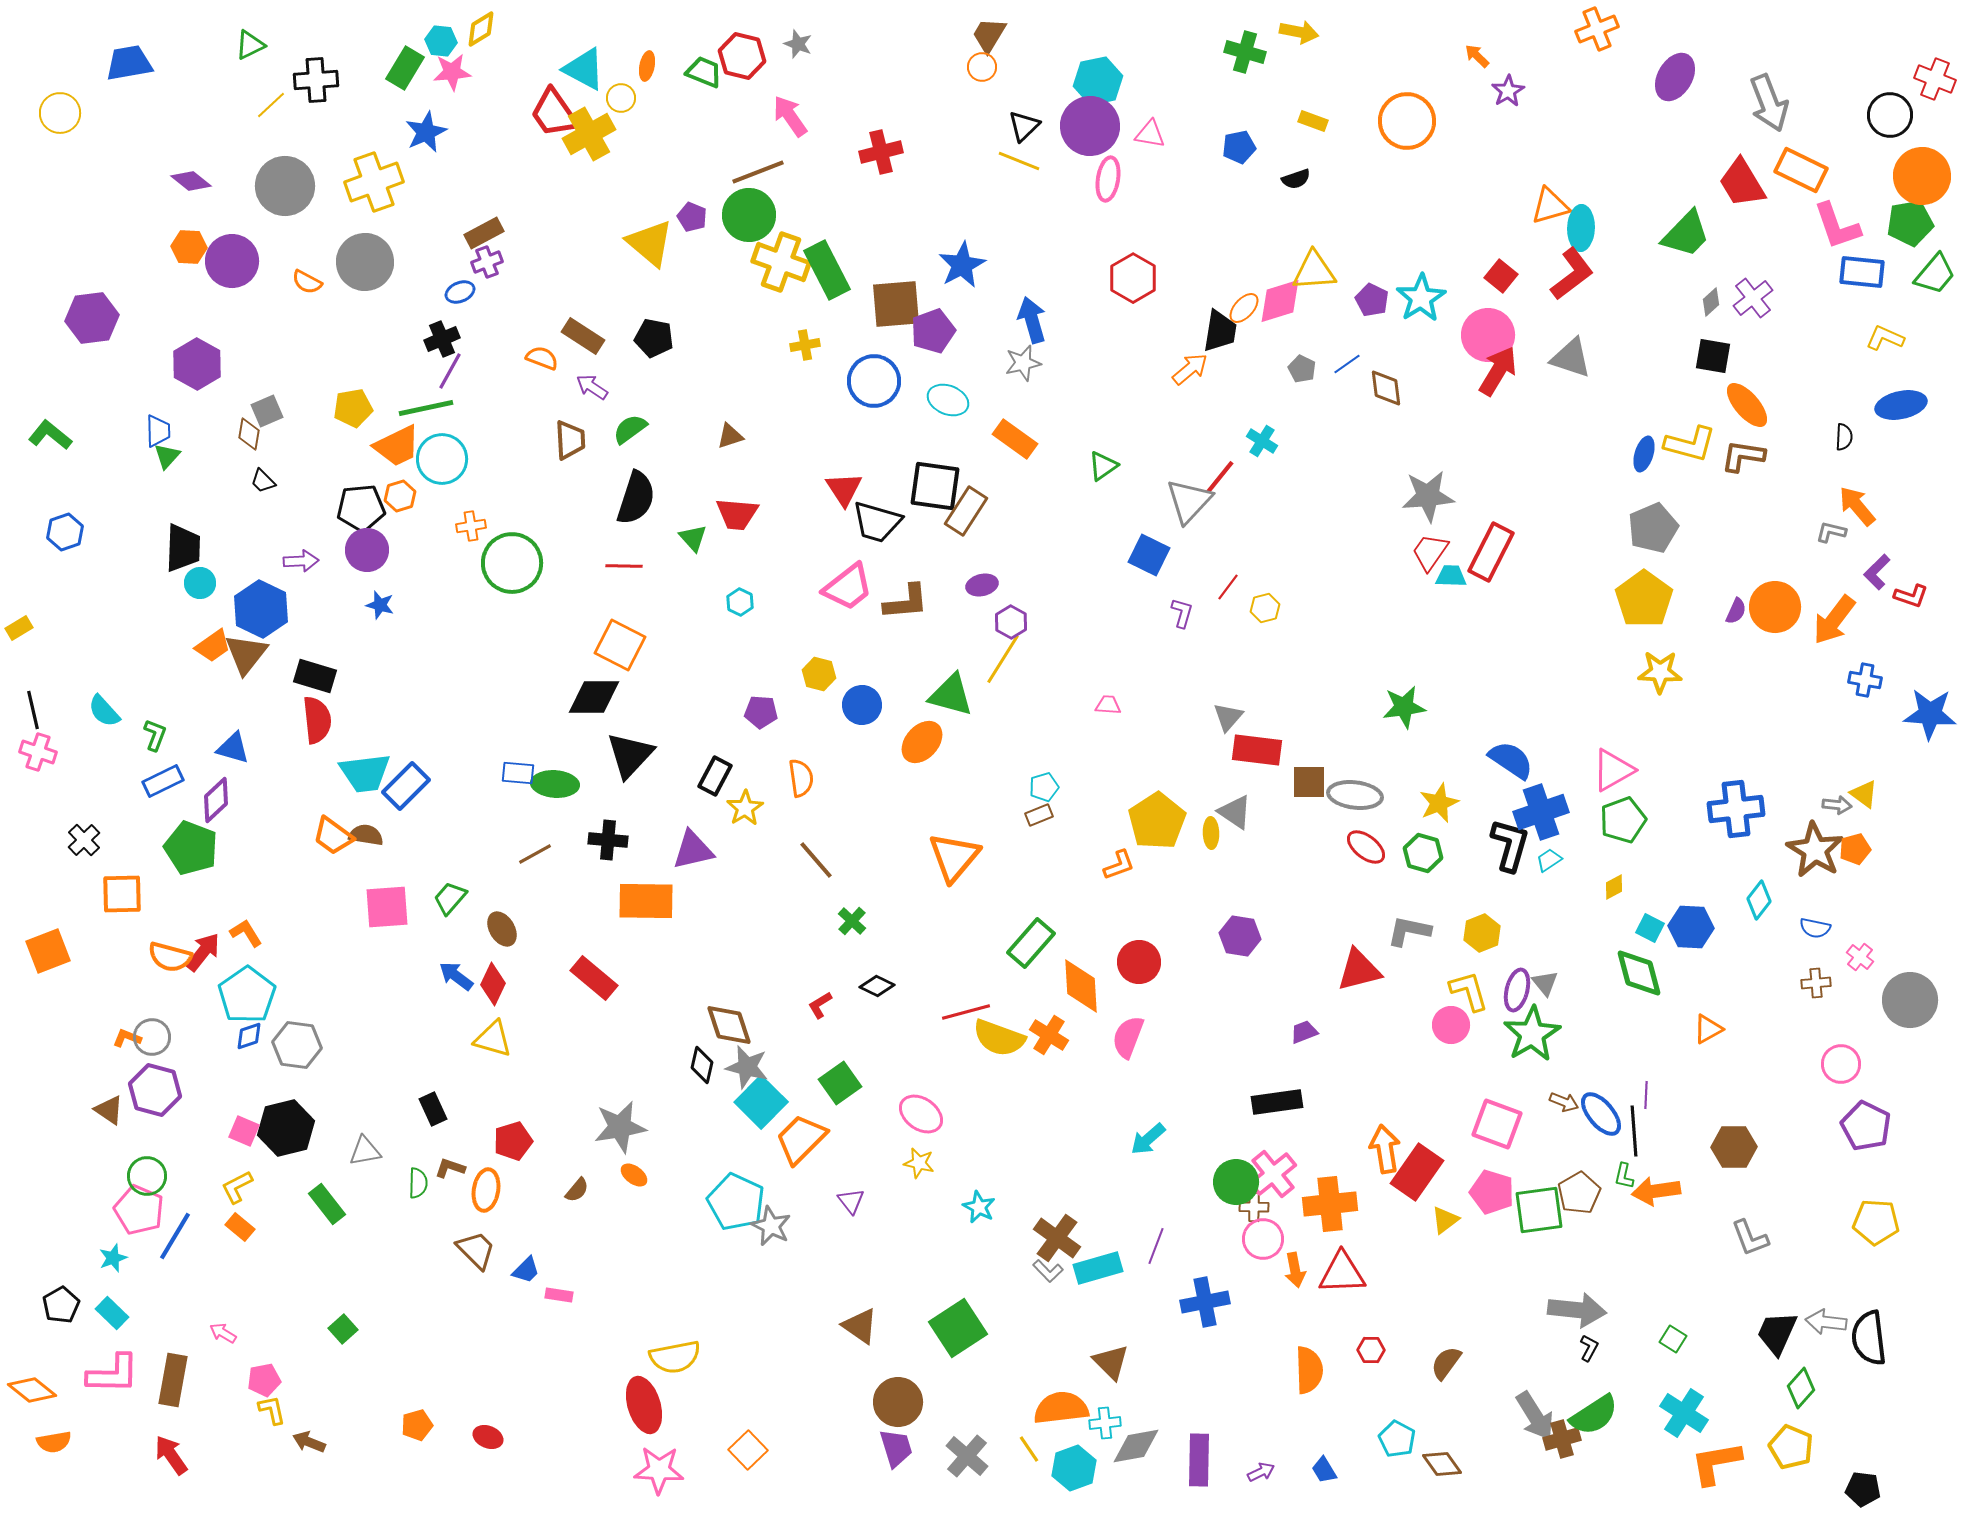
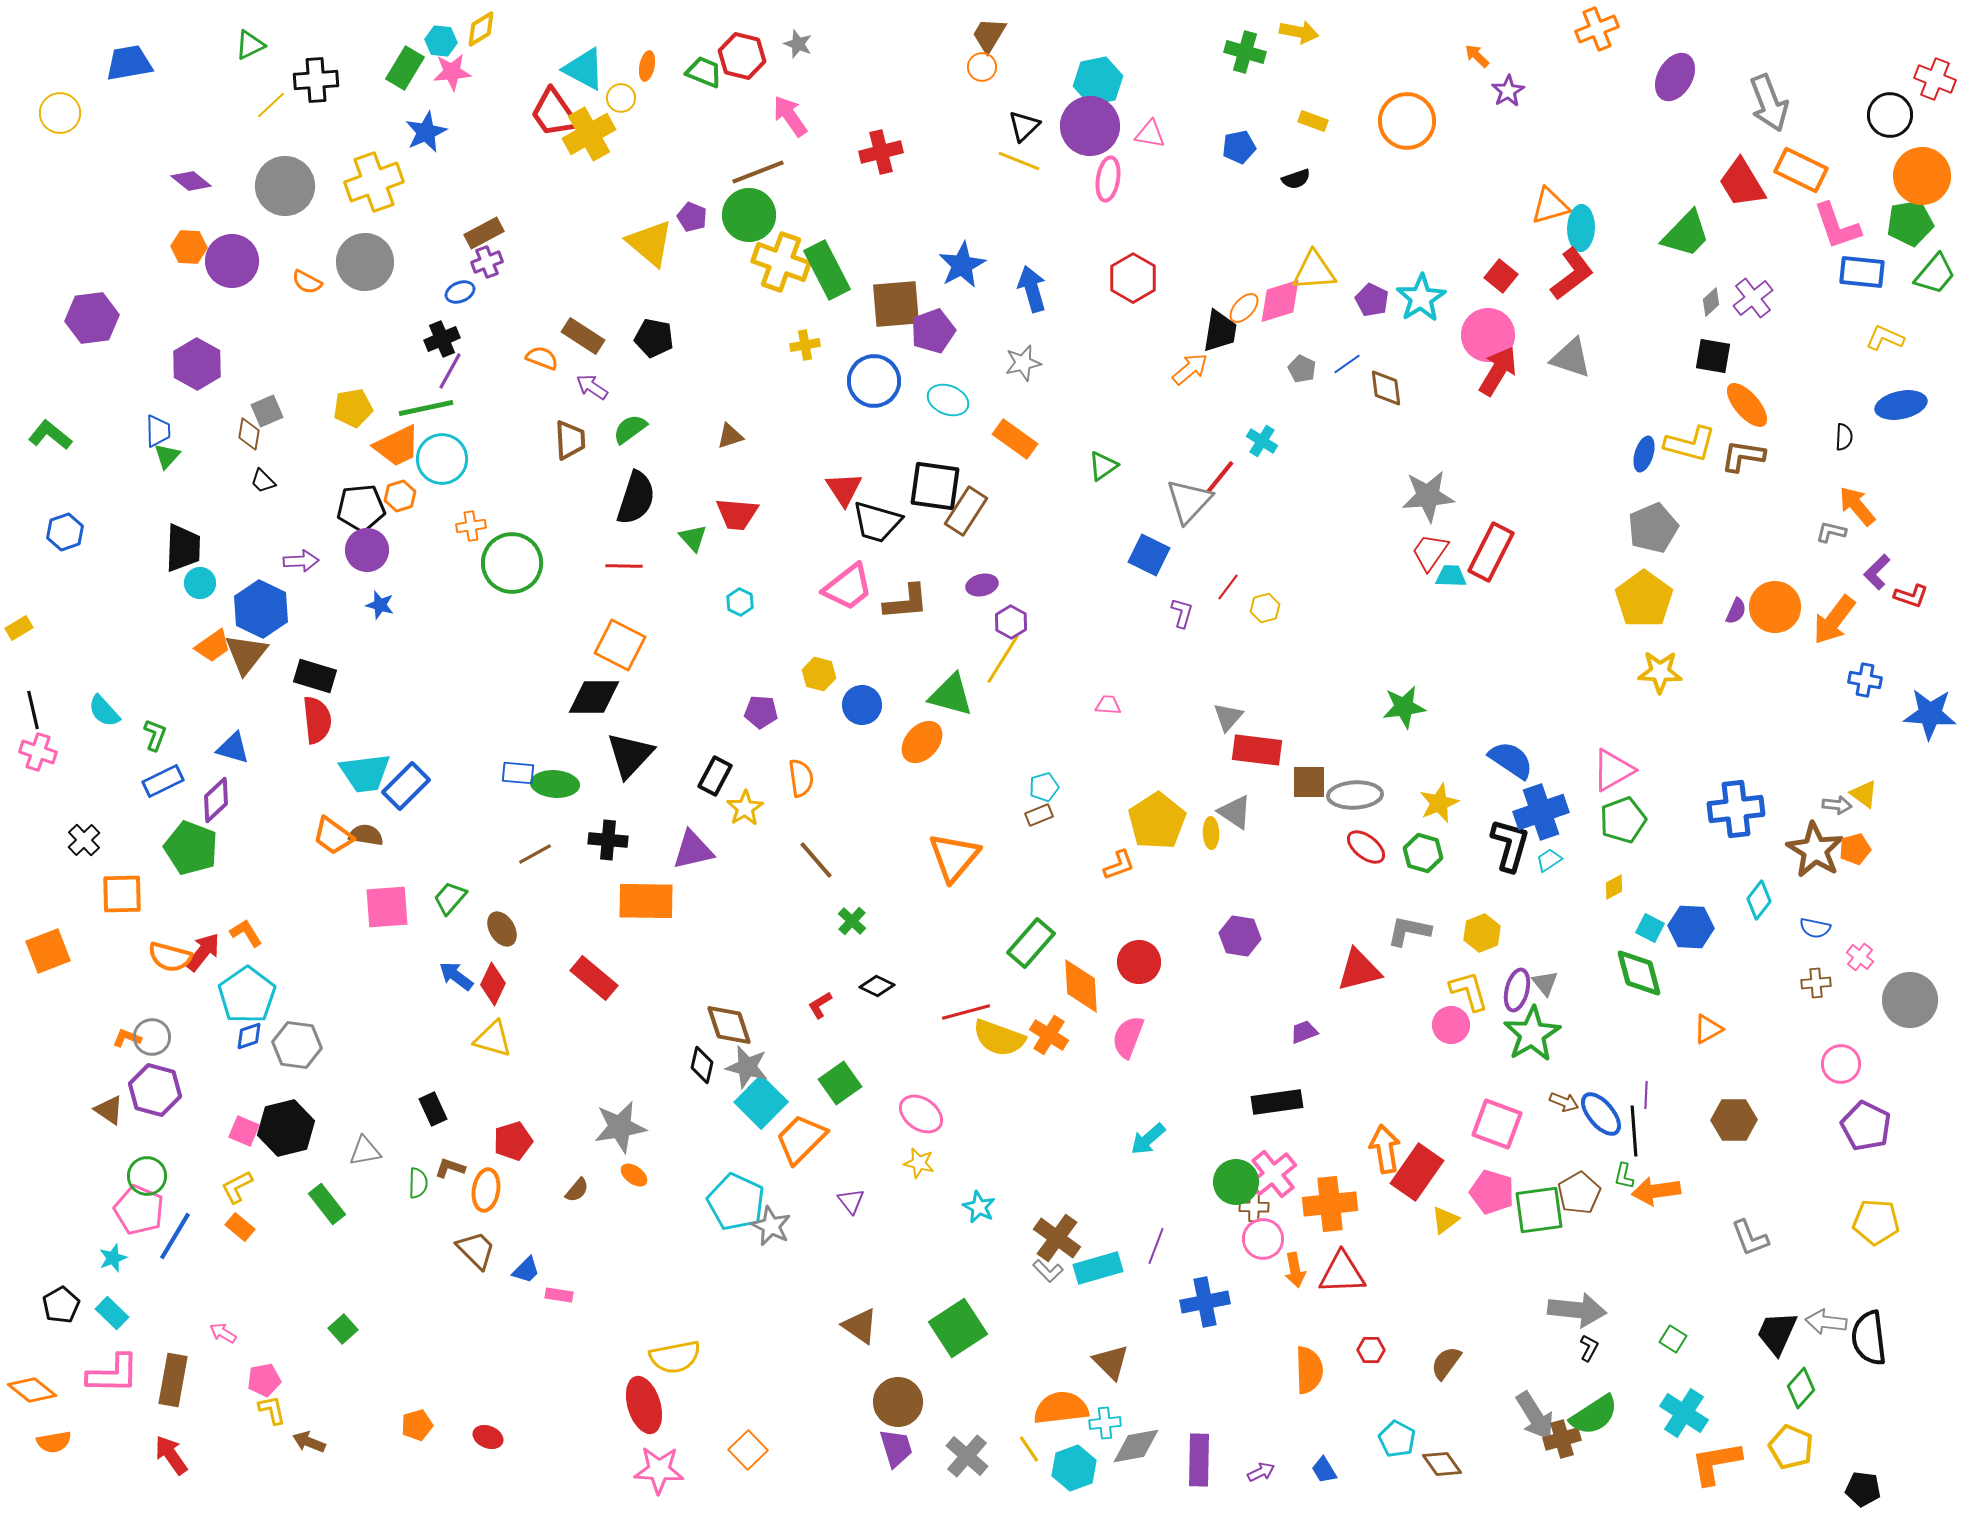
blue arrow at (1032, 320): moved 31 px up
gray ellipse at (1355, 795): rotated 10 degrees counterclockwise
brown hexagon at (1734, 1147): moved 27 px up
